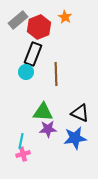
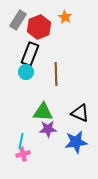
gray rectangle: rotated 18 degrees counterclockwise
black rectangle: moved 3 px left
blue star: moved 1 px right, 4 px down
